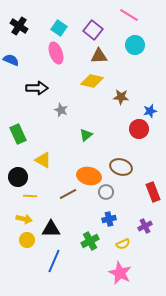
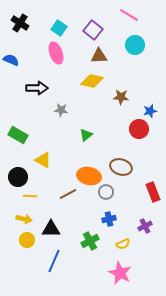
black cross: moved 1 px right, 3 px up
gray star: rotated 16 degrees counterclockwise
green rectangle: moved 1 px down; rotated 36 degrees counterclockwise
